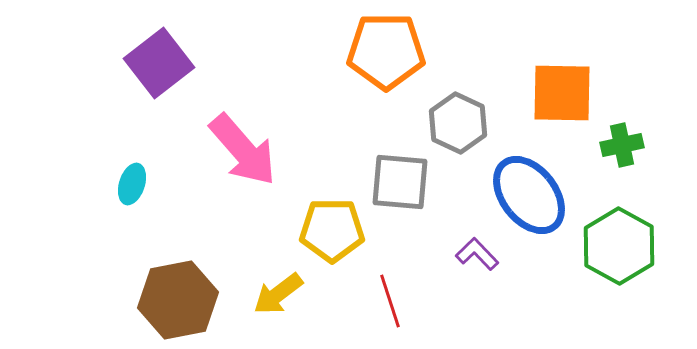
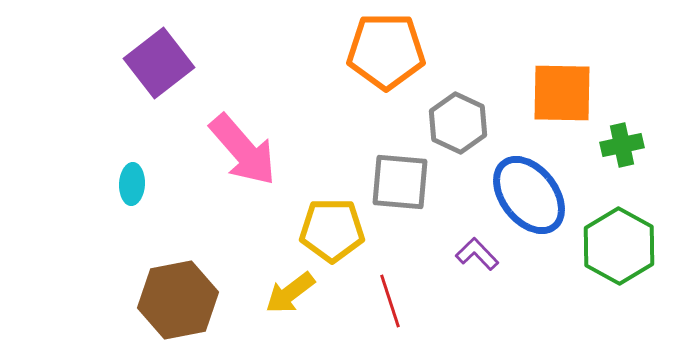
cyan ellipse: rotated 15 degrees counterclockwise
yellow arrow: moved 12 px right, 1 px up
